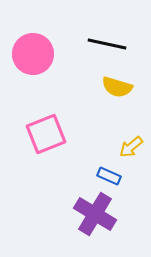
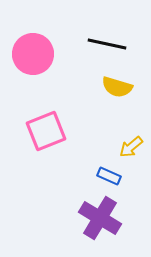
pink square: moved 3 px up
purple cross: moved 5 px right, 4 px down
